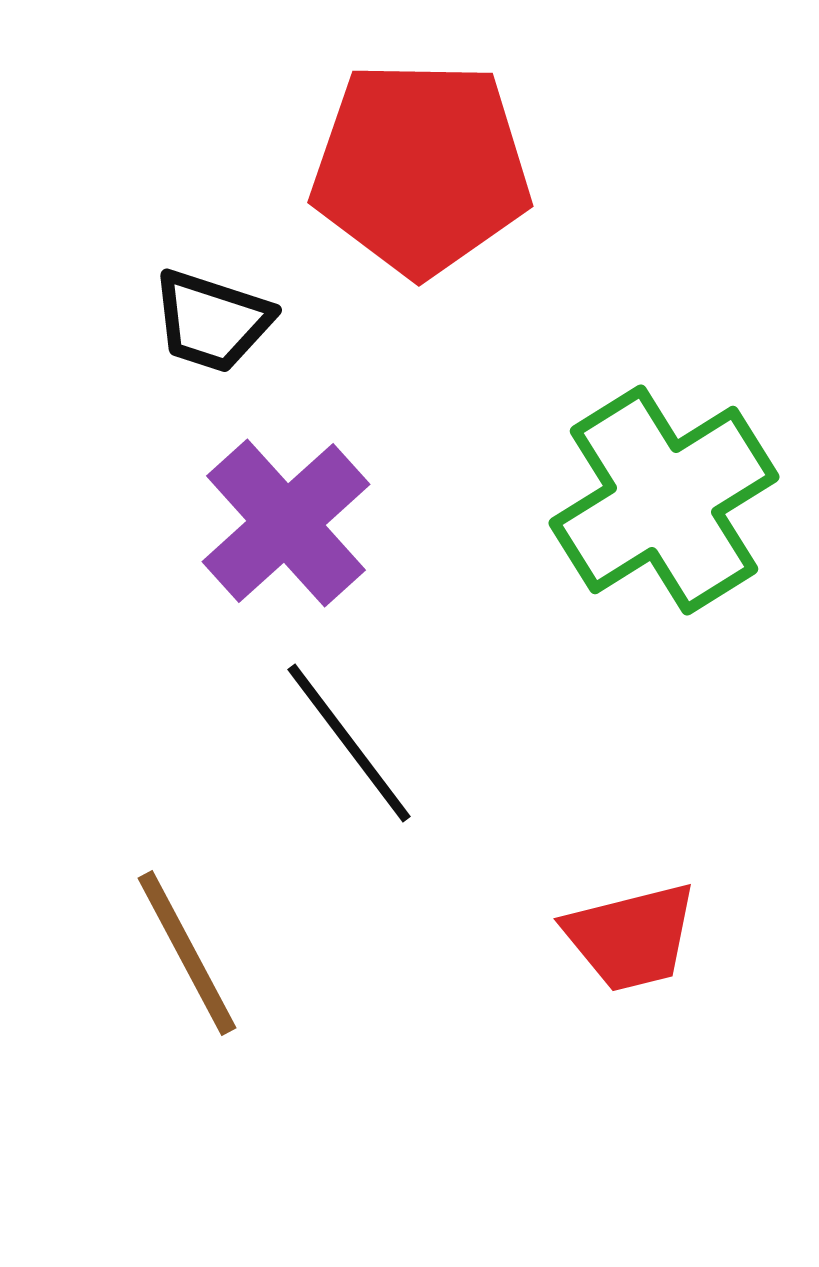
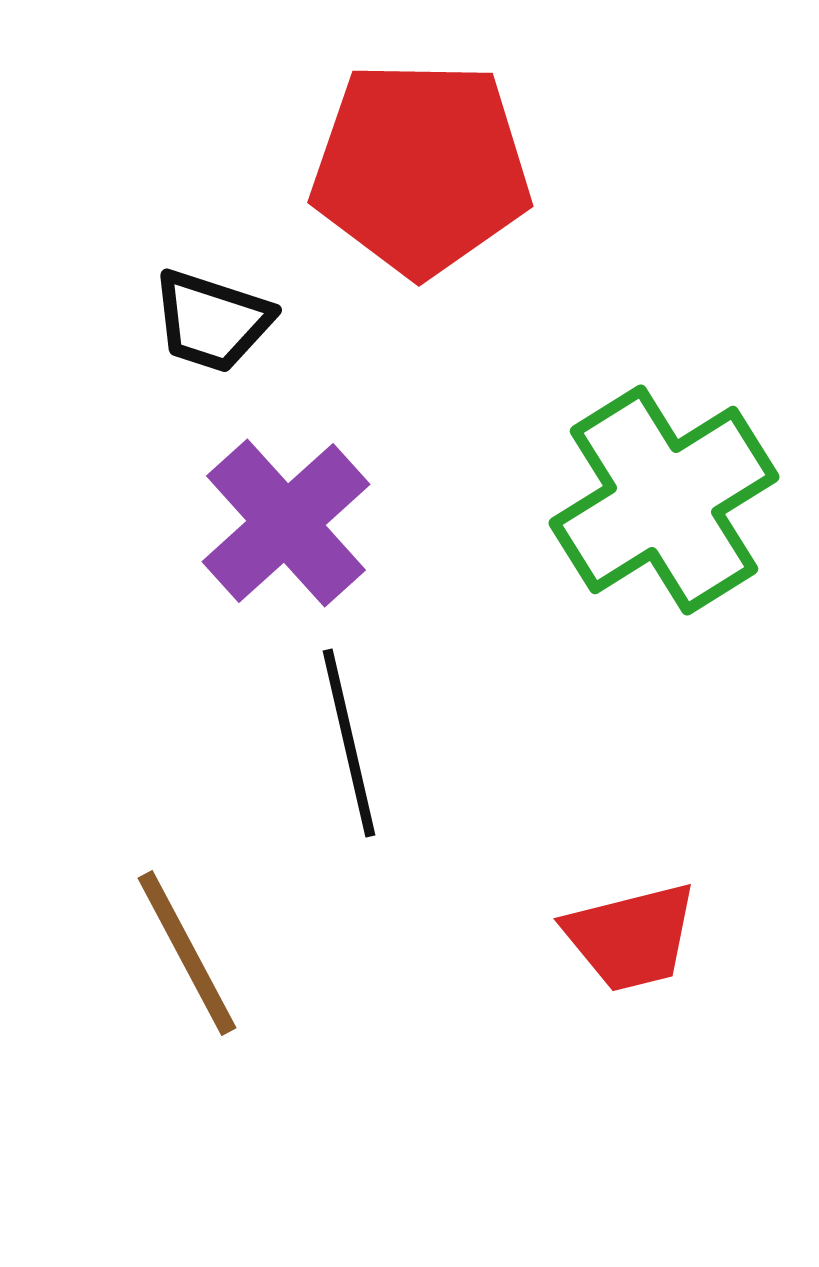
black line: rotated 24 degrees clockwise
